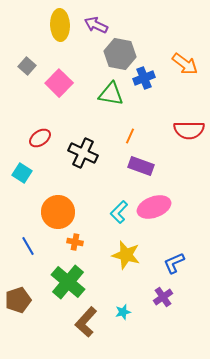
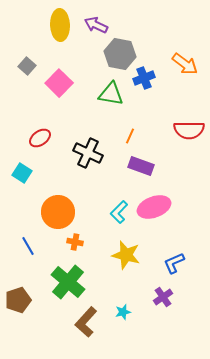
black cross: moved 5 px right
